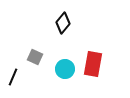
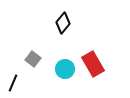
gray square: moved 2 px left, 2 px down; rotated 14 degrees clockwise
red rectangle: rotated 40 degrees counterclockwise
black line: moved 6 px down
